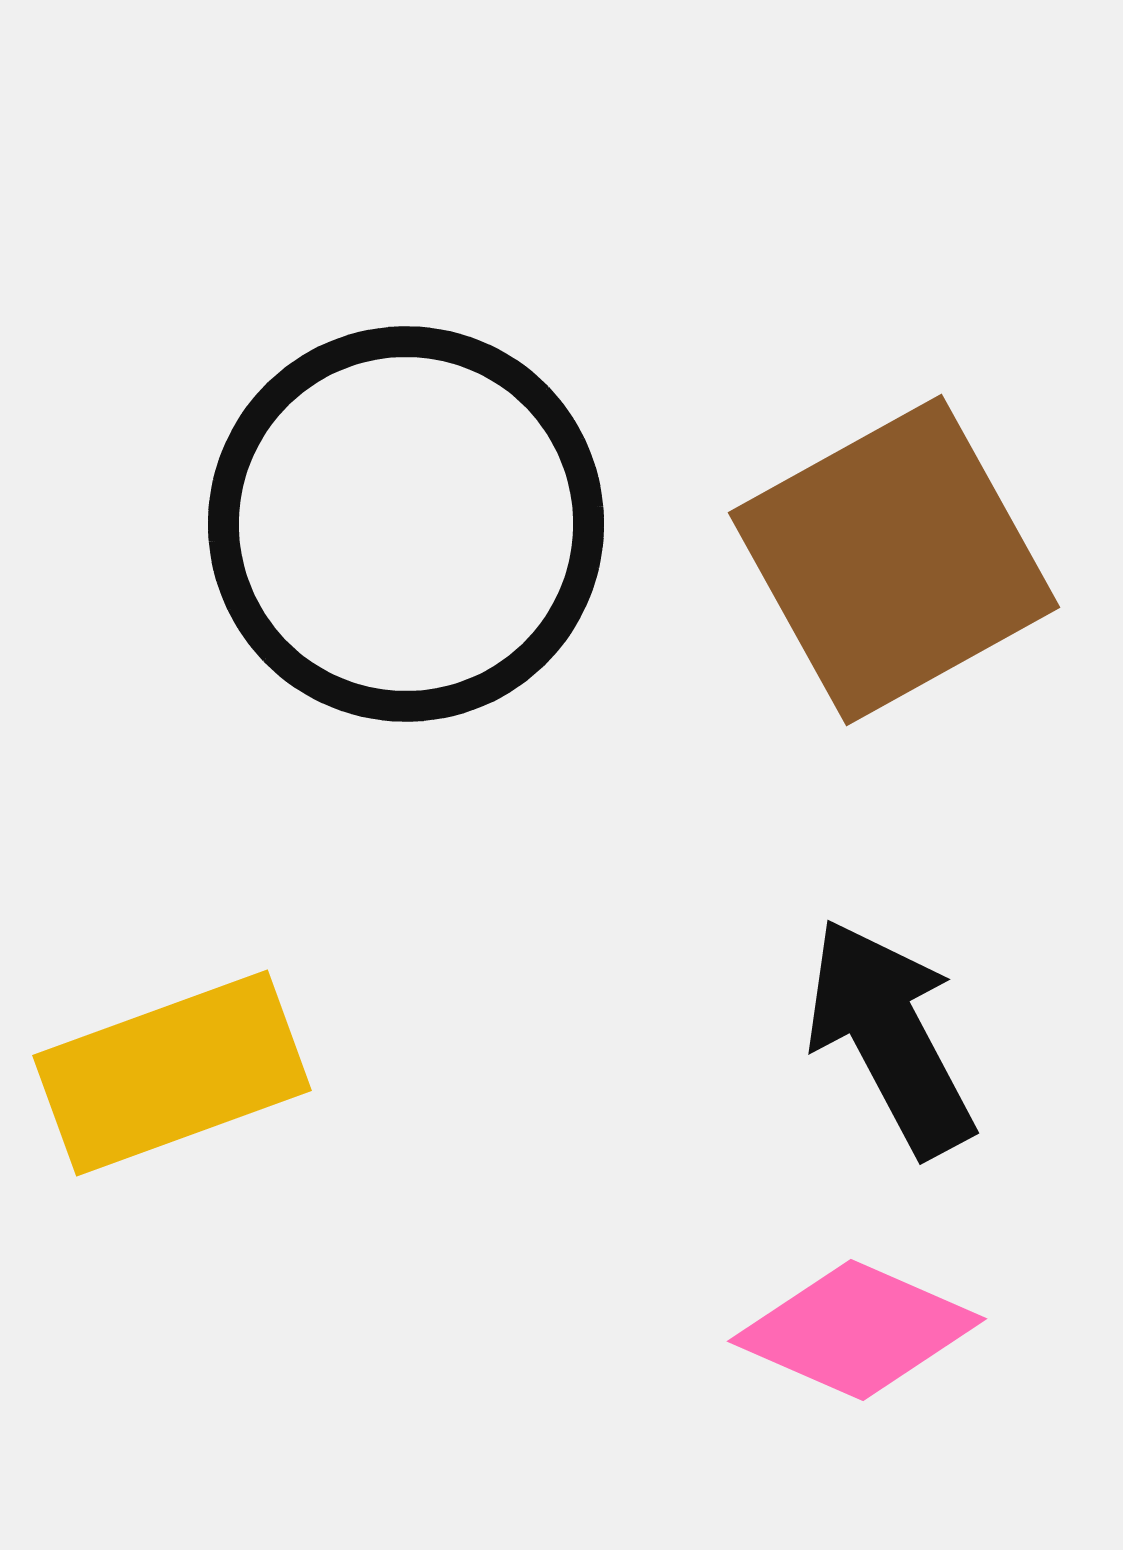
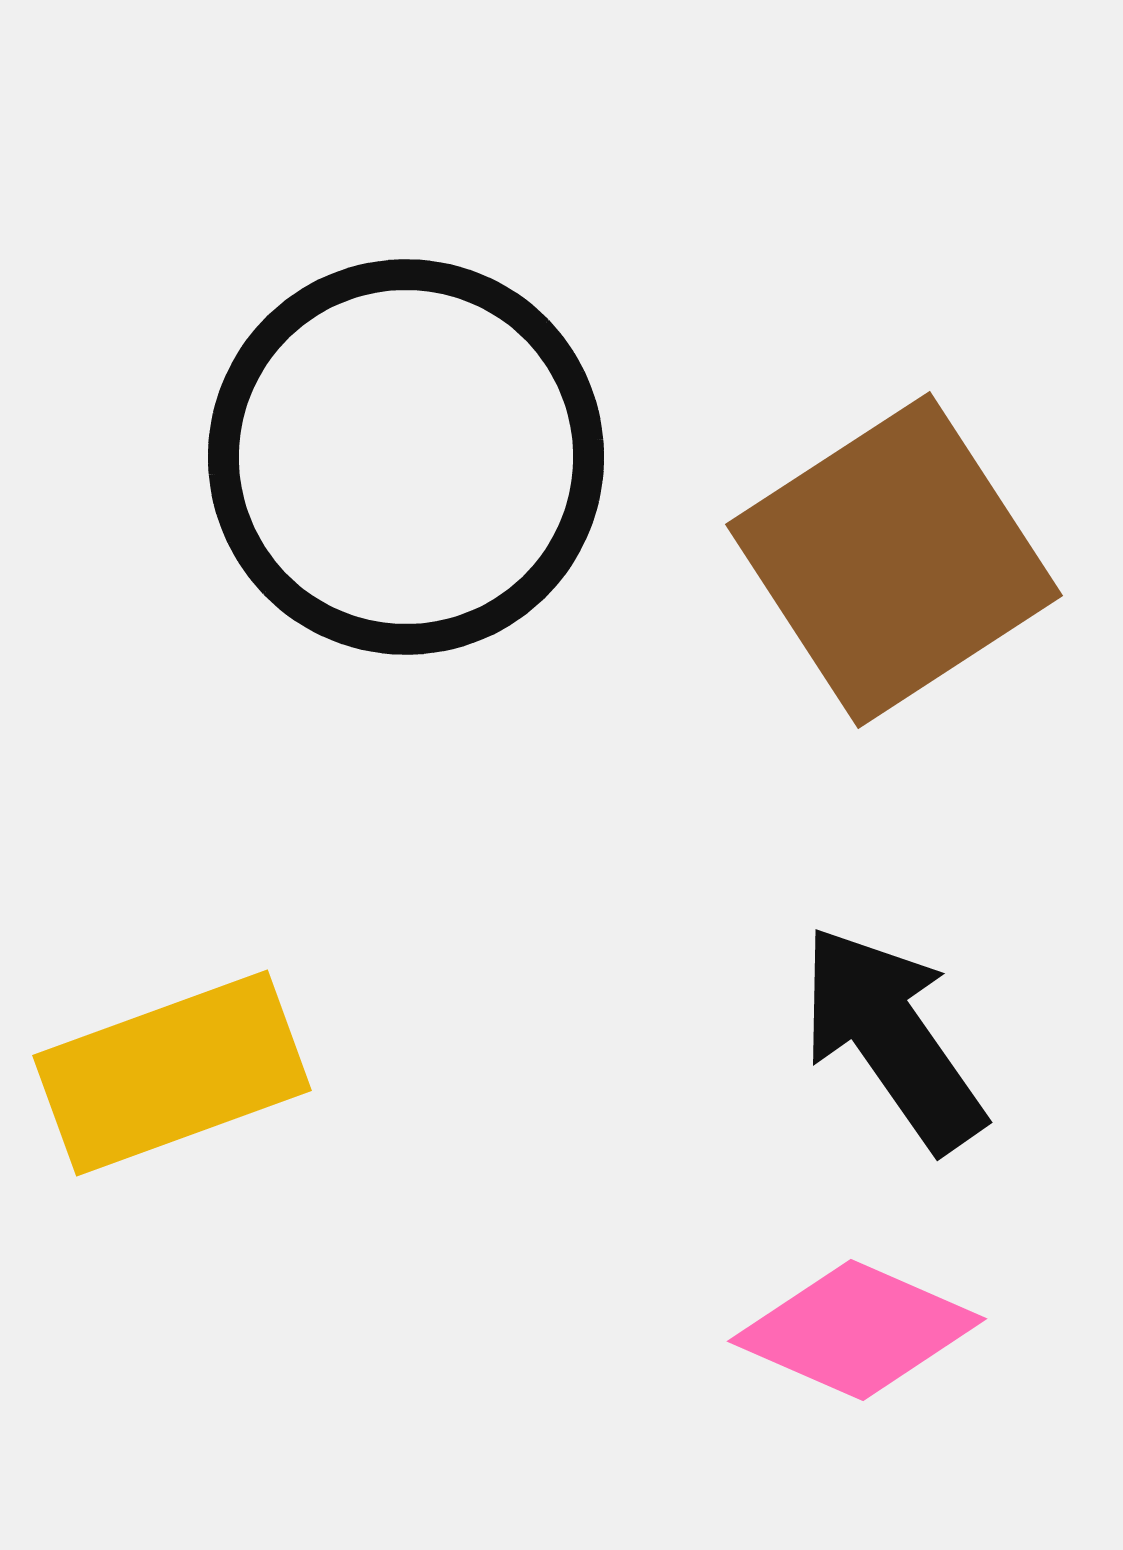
black circle: moved 67 px up
brown square: rotated 4 degrees counterclockwise
black arrow: moved 2 px right, 1 px down; rotated 7 degrees counterclockwise
